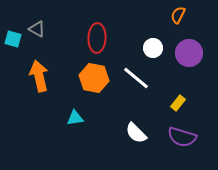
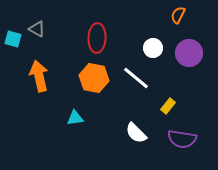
yellow rectangle: moved 10 px left, 3 px down
purple semicircle: moved 2 px down; rotated 8 degrees counterclockwise
